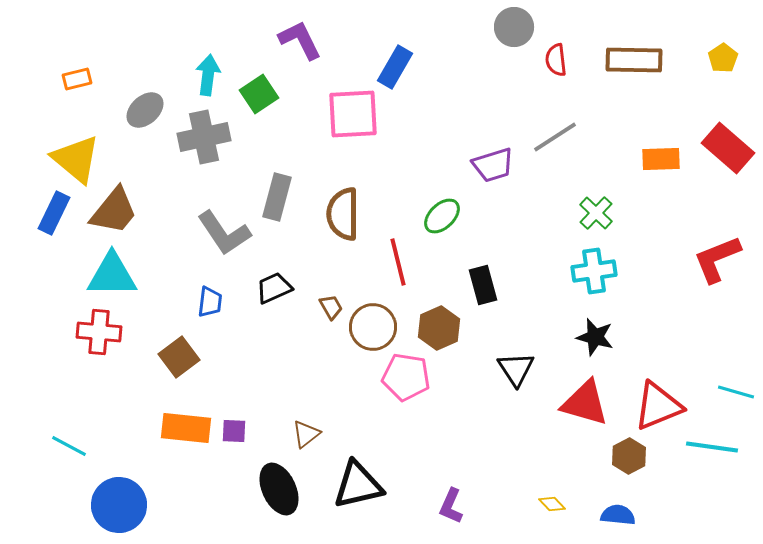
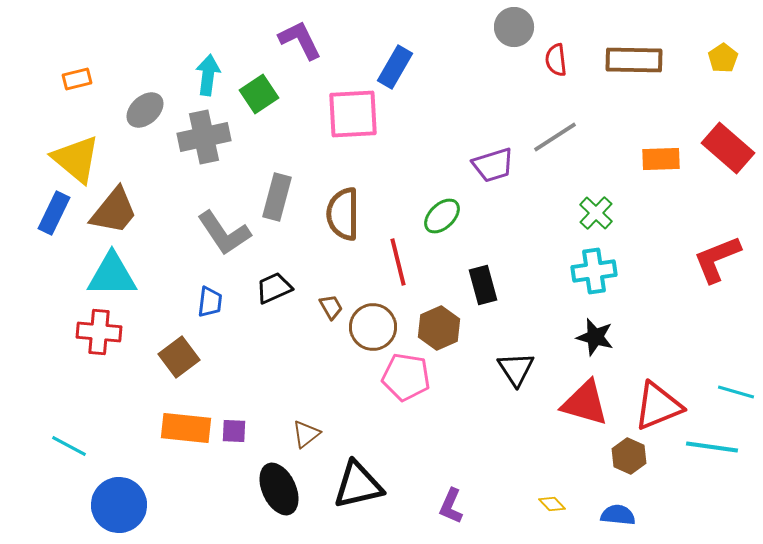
brown hexagon at (629, 456): rotated 8 degrees counterclockwise
